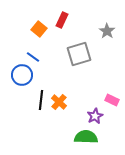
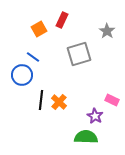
orange square: rotated 21 degrees clockwise
purple star: rotated 14 degrees counterclockwise
